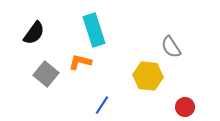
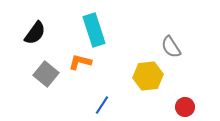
black semicircle: moved 1 px right
yellow hexagon: rotated 12 degrees counterclockwise
